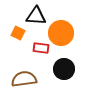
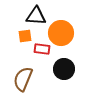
orange square: moved 7 px right, 3 px down; rotated 32 degrees counterclockwise
red rectangle: moved 1 px right, 1 px down
brown semicircle: moved 1 px left; rotated 60 degrees counterclockwise
